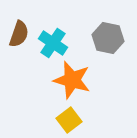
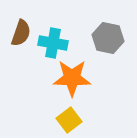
brown semicircle: moved 2 px right, 1 px up
cyan cross: rotated 24 degrees counterclockwise
orange star: moved 2 px up; rotated 15 degrees counterclockwise
